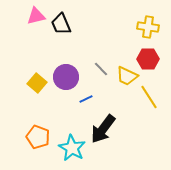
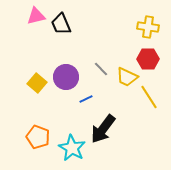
yellow trapezoid: moved 1 px down
